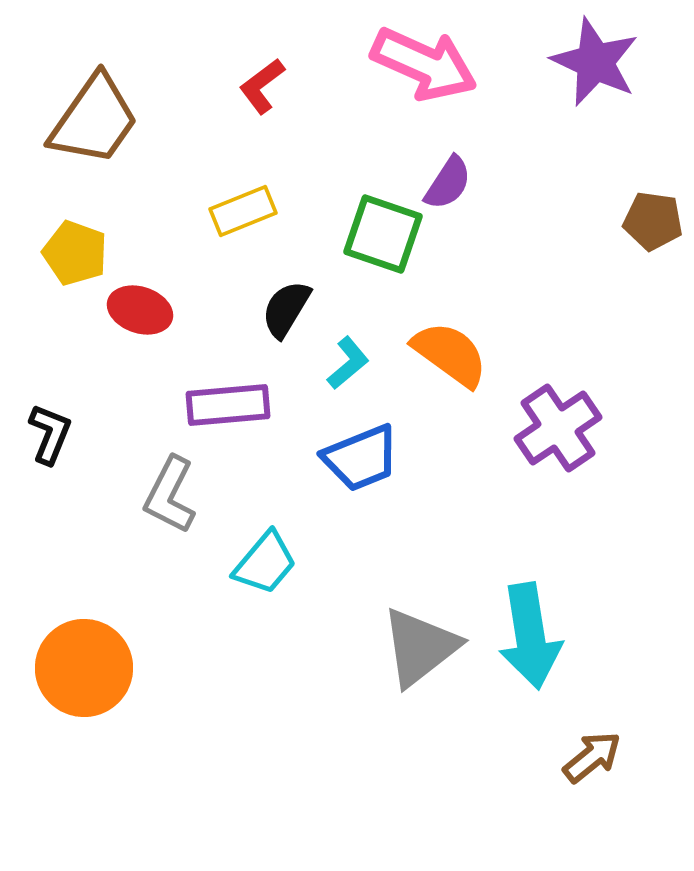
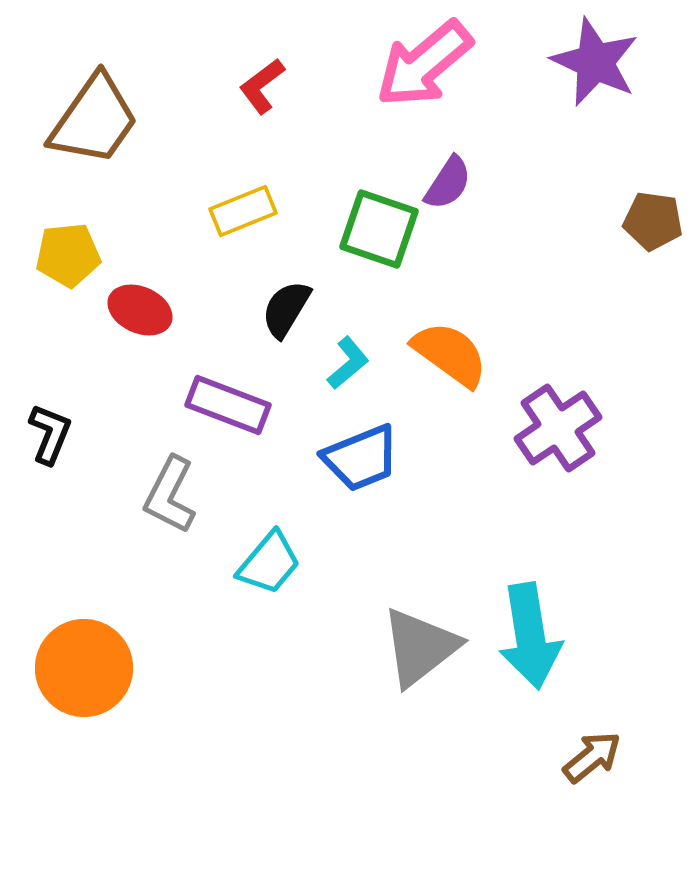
pink arrow: rotated 116 degrees clockwise
green square: moved 4 px left, 5 px up
yellow pentagon: moved 7 px left, 2 px down; rotated 26 degrees counterclockwise
red ellipse: rotated 6 degrees clockwise
purple rectangle: rotated 26 degrees clockwise
cyan trapezoid: moved 4 px right
